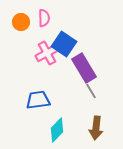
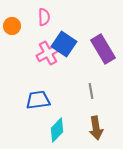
pink semicircle: moved 1 px up
orange circle: moved 9 px left, 4 px down
pink cross: moved 1 px right
purple rectangle: moved 19 px right, 19 px up
gray line: rotated 21 degrees clockwise
brown arrow: rotated 15 degrees counterclockwise
